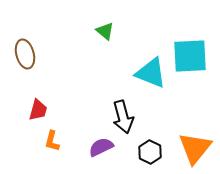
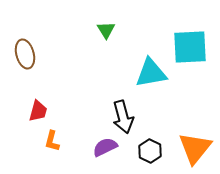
green triangle: moved 1 px right, 1 px up; rotated 18 degrees clockwise
cyan square: moved 9 px up
cyan triangle: rotated 32 degrees counterclockwise
red trapezoid: moved 1 px down
purple semicircle: moved 4 px right
black hexagon: moved 1 px up
